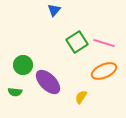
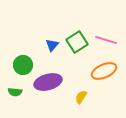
blue triangle: moved 2 px left, 35 px down
pink line: moved 2 px right, 3 px up
purple ellipse: rotated 60 degrees counterclockwise
